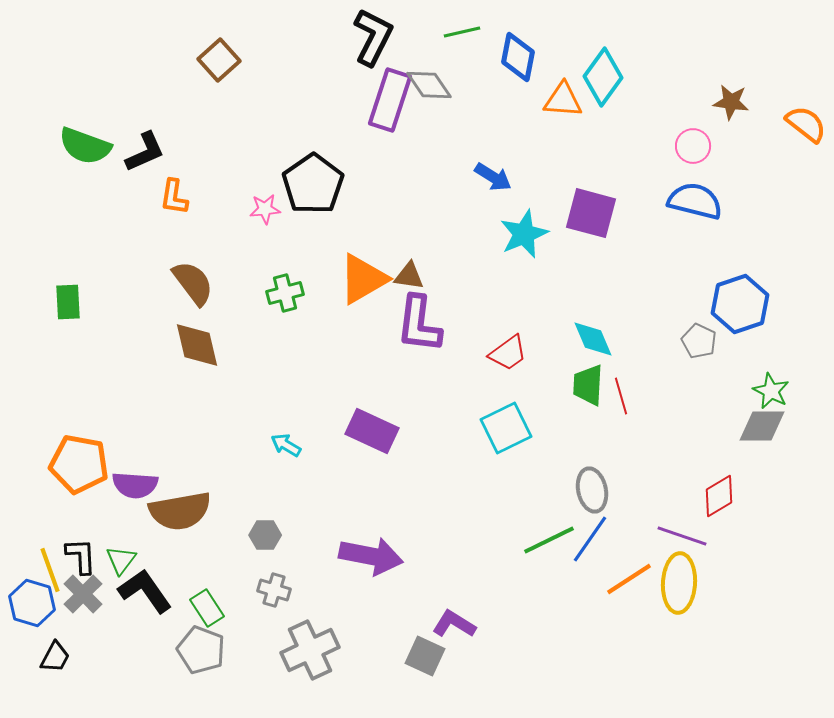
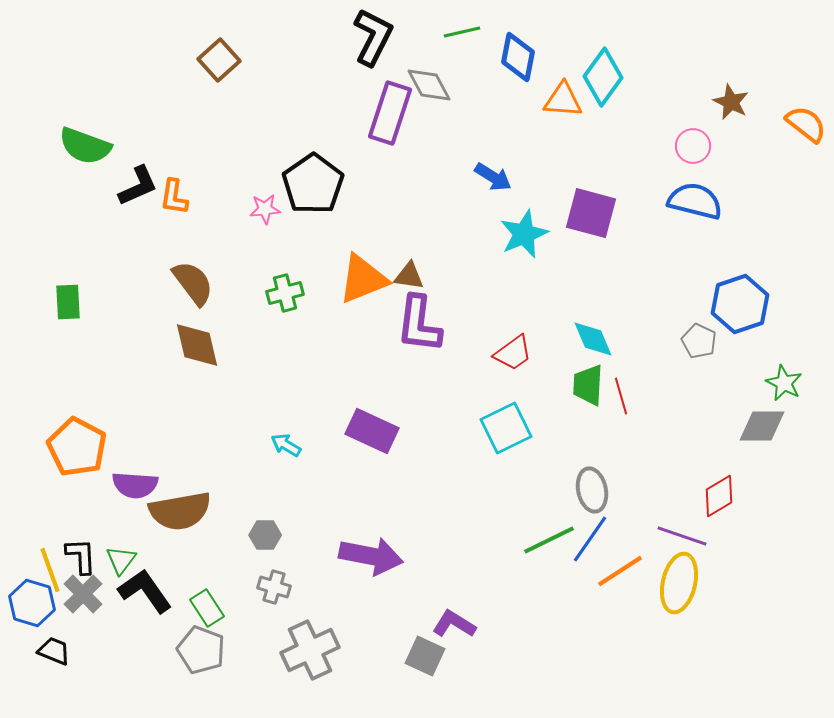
gray diamond at (429, 85): rotated 6 degrees clockwise
purple rectangle at (390, 100): moved 13 px down
brown star at (731, 102): rotated 18 degrees clockwise
black L-shape at (145, 152): moved 7 px left, 34 px down
orange triangle at (363, 279): rotated 8 degrees clockwise
red trapezoid at (508, 353): moved 5 px right
green star at (771, 391): moved 13 px right, 8 px up
orange pentagon at (79, 464): moved 2 px left, 17 px up; rotated 18 degrees clockwise
orange line at (629, 579): moved 9 px left, 8 px up
yellow ellipse at (679, 583): rotated 10 degrees clockwise
gray cross at (274, 590): moved 3 px up
black trapezoid at (55, 657): moved 1 px left, 6 px up; rotated 96 degrees counterclockwise
